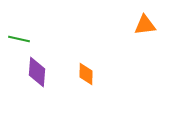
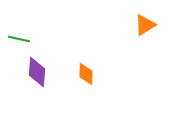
orange triangle: rotated 25 degrees counterclockwise
